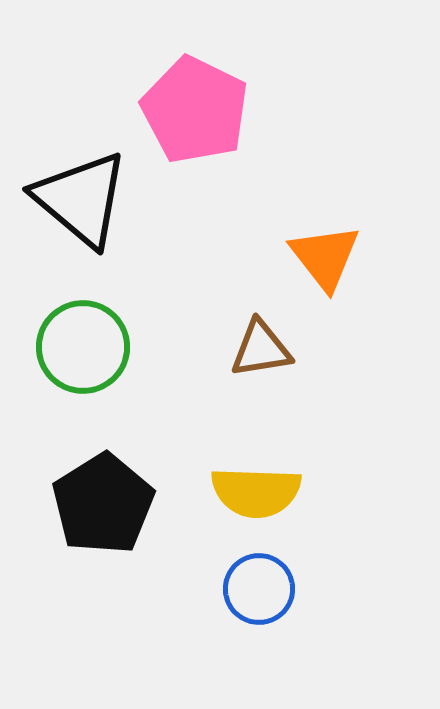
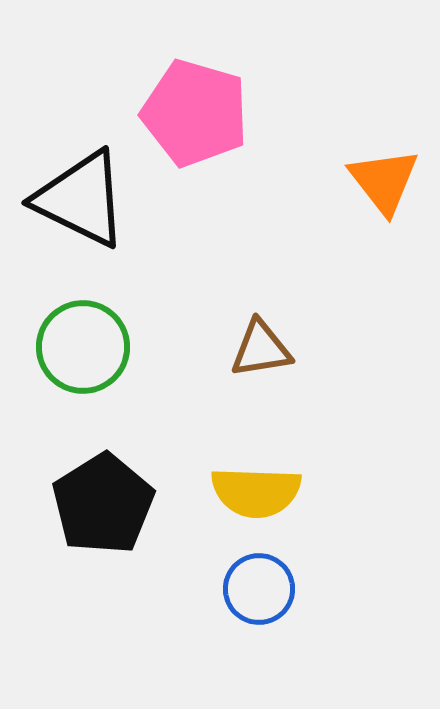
pink pentagon: moved 3 px down; rotated 10 degrees counterclockwise
black triangle: rotated 14 degrees counterclockwise
orange triangle: moved 59 px right, 76 px up
